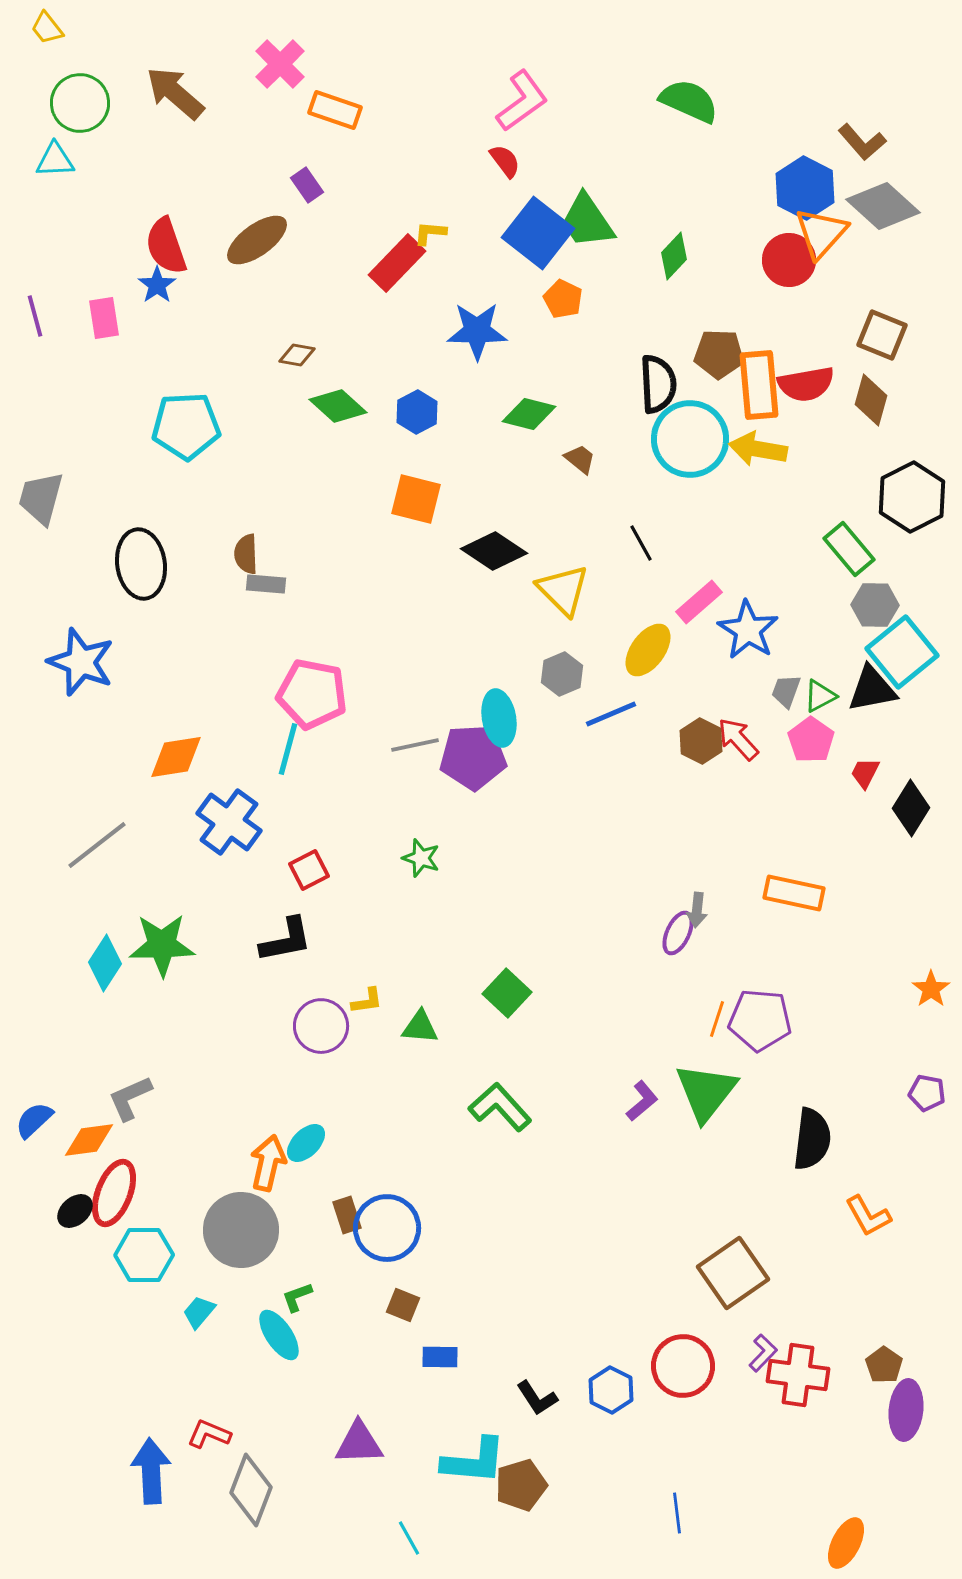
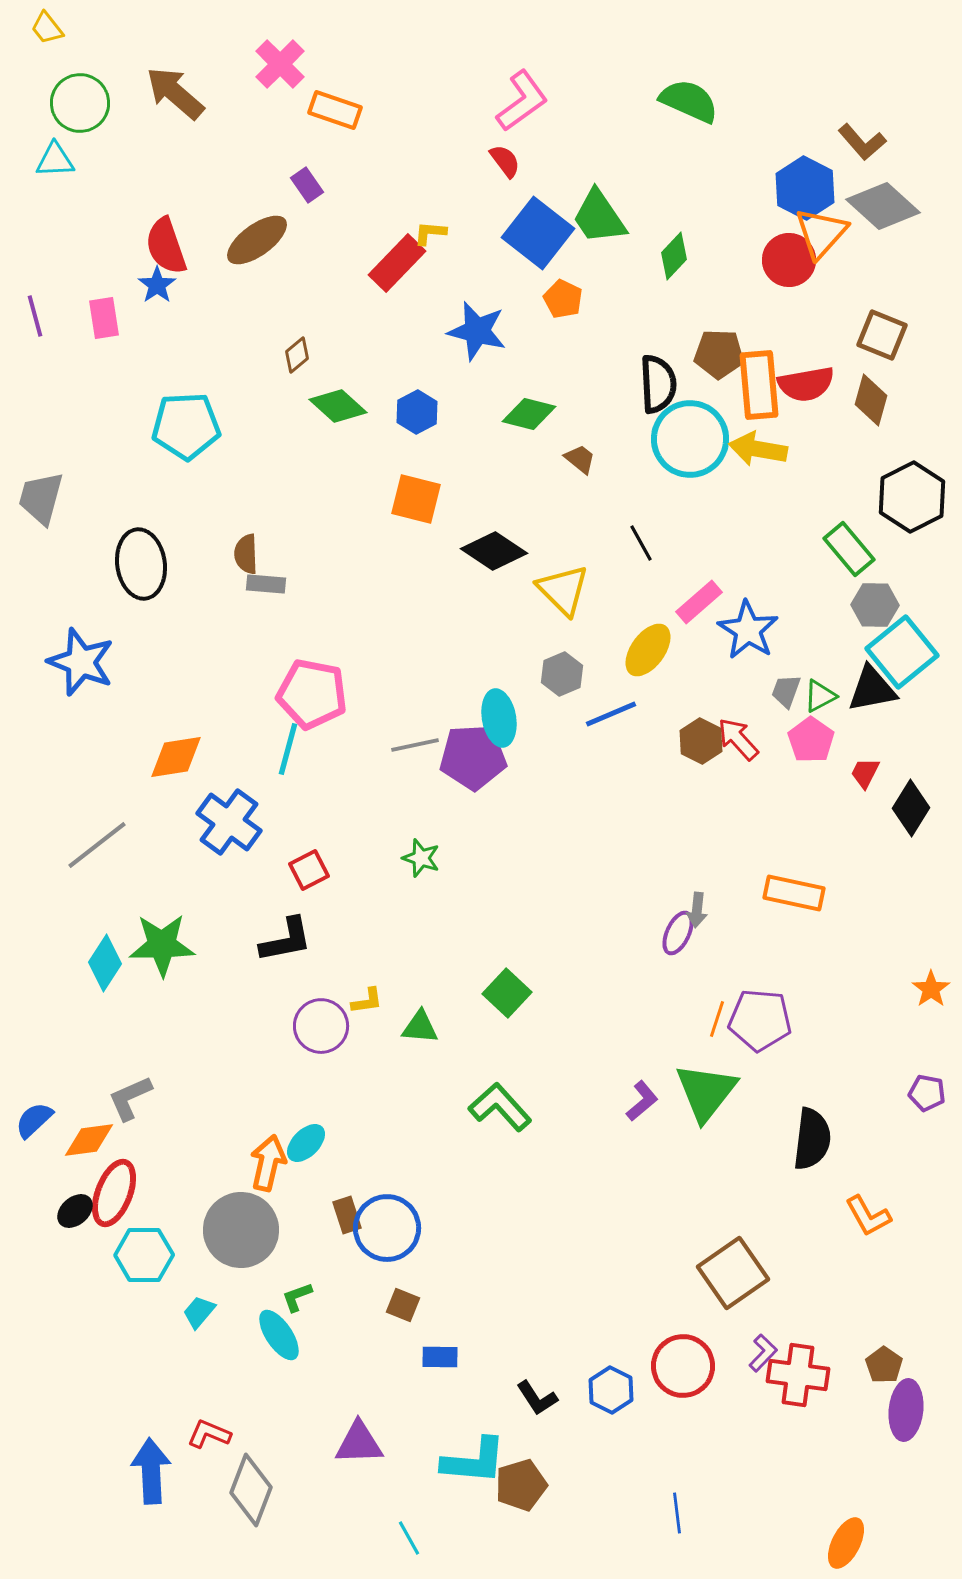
green trapezoid at (587, 221): moved 12 px right, 4 px up
blue star at (477, 331): rotated 14 degrees clockwise
brown diamond at (297, 355): rotated 51 degrees counterclockwise
